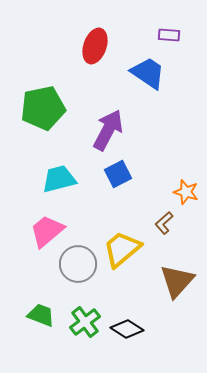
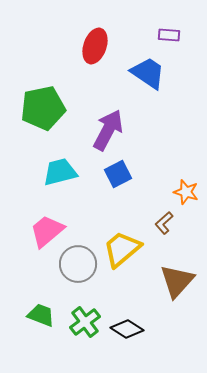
cyan trapezoid: moved 1 px right, 7 px up
